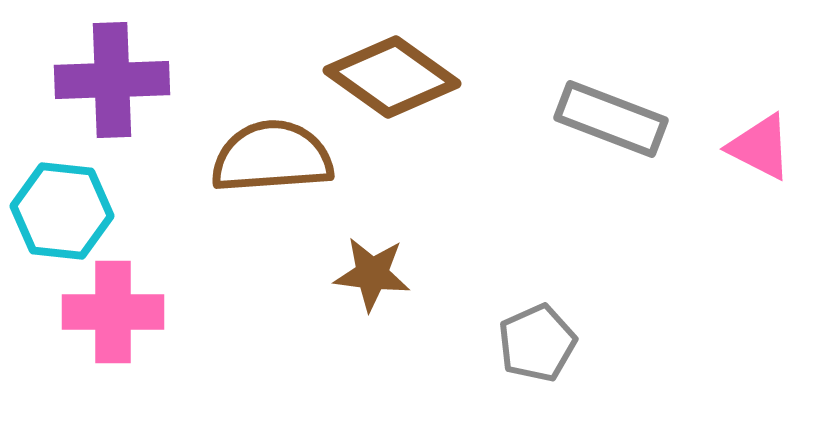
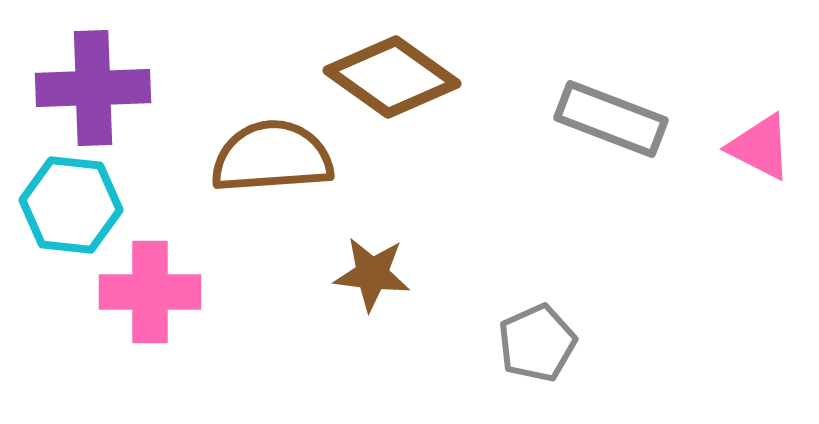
purple cross: moved 19 px left, 8 px down
cyan hexagon: moved 9 px right, 6 px up
pink cross: moved 37 px right, 20 px up
